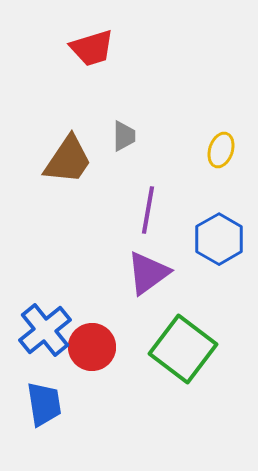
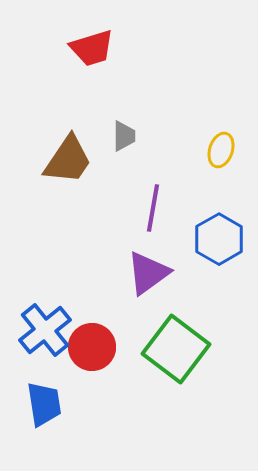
purple line: moved 5 px right, 2 px up
green square: moved 7 px left
